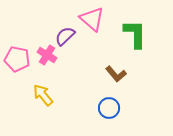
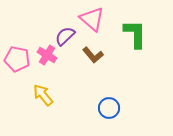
brown L-shape: moved 23 px left, 19 px up
